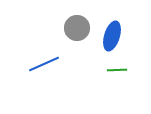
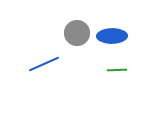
gray circle: moved 5 px down
blue ellipse: rotated 72 degrees clockwise
